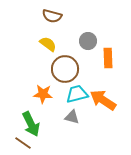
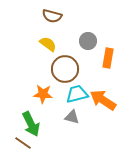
orange rectangle: rotated 12 degrees clockwise
